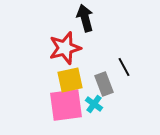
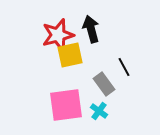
black arrow: moved 6 px right, 11 px down
red star: moved 7 px left, 13 px up
yellow square: moved 25 px up
gray rectangle: rotated 15 degrees counterclockwise
cyan cross: moved 5 px right, 7 px down
